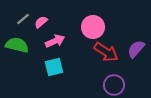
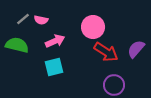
pink semicircle: moved 2 px up; rotated 128 degrees counterclockwise
